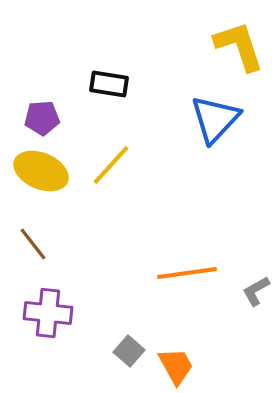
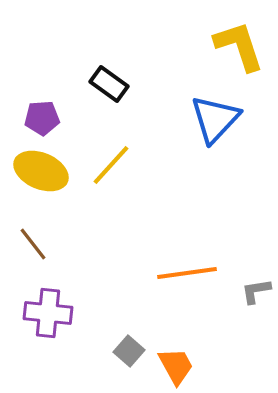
black rectangle: rotated 27 degrees clockwise
gray L-shape: rotated 20 degrees clockwise
